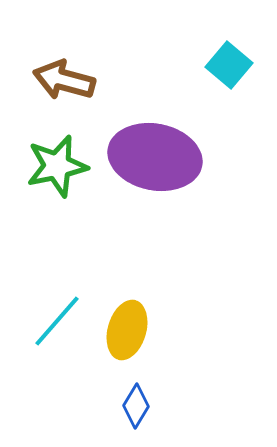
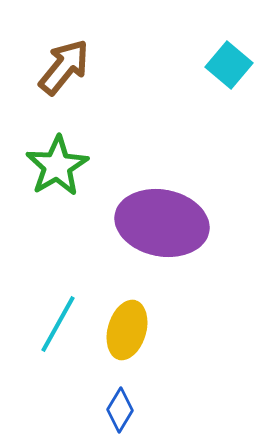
brown arrow: moved 13 px up; rotated 114 degrees clockwise
purple ellipse: moved 7 px right, 66 px down
green star: rotated 18 degrees counterclockwise
cyan line: moved 1 px right, 3 px down; rotated 12 degrees counterclockwise
blue diamond: moved 16 px left, 4 px down
